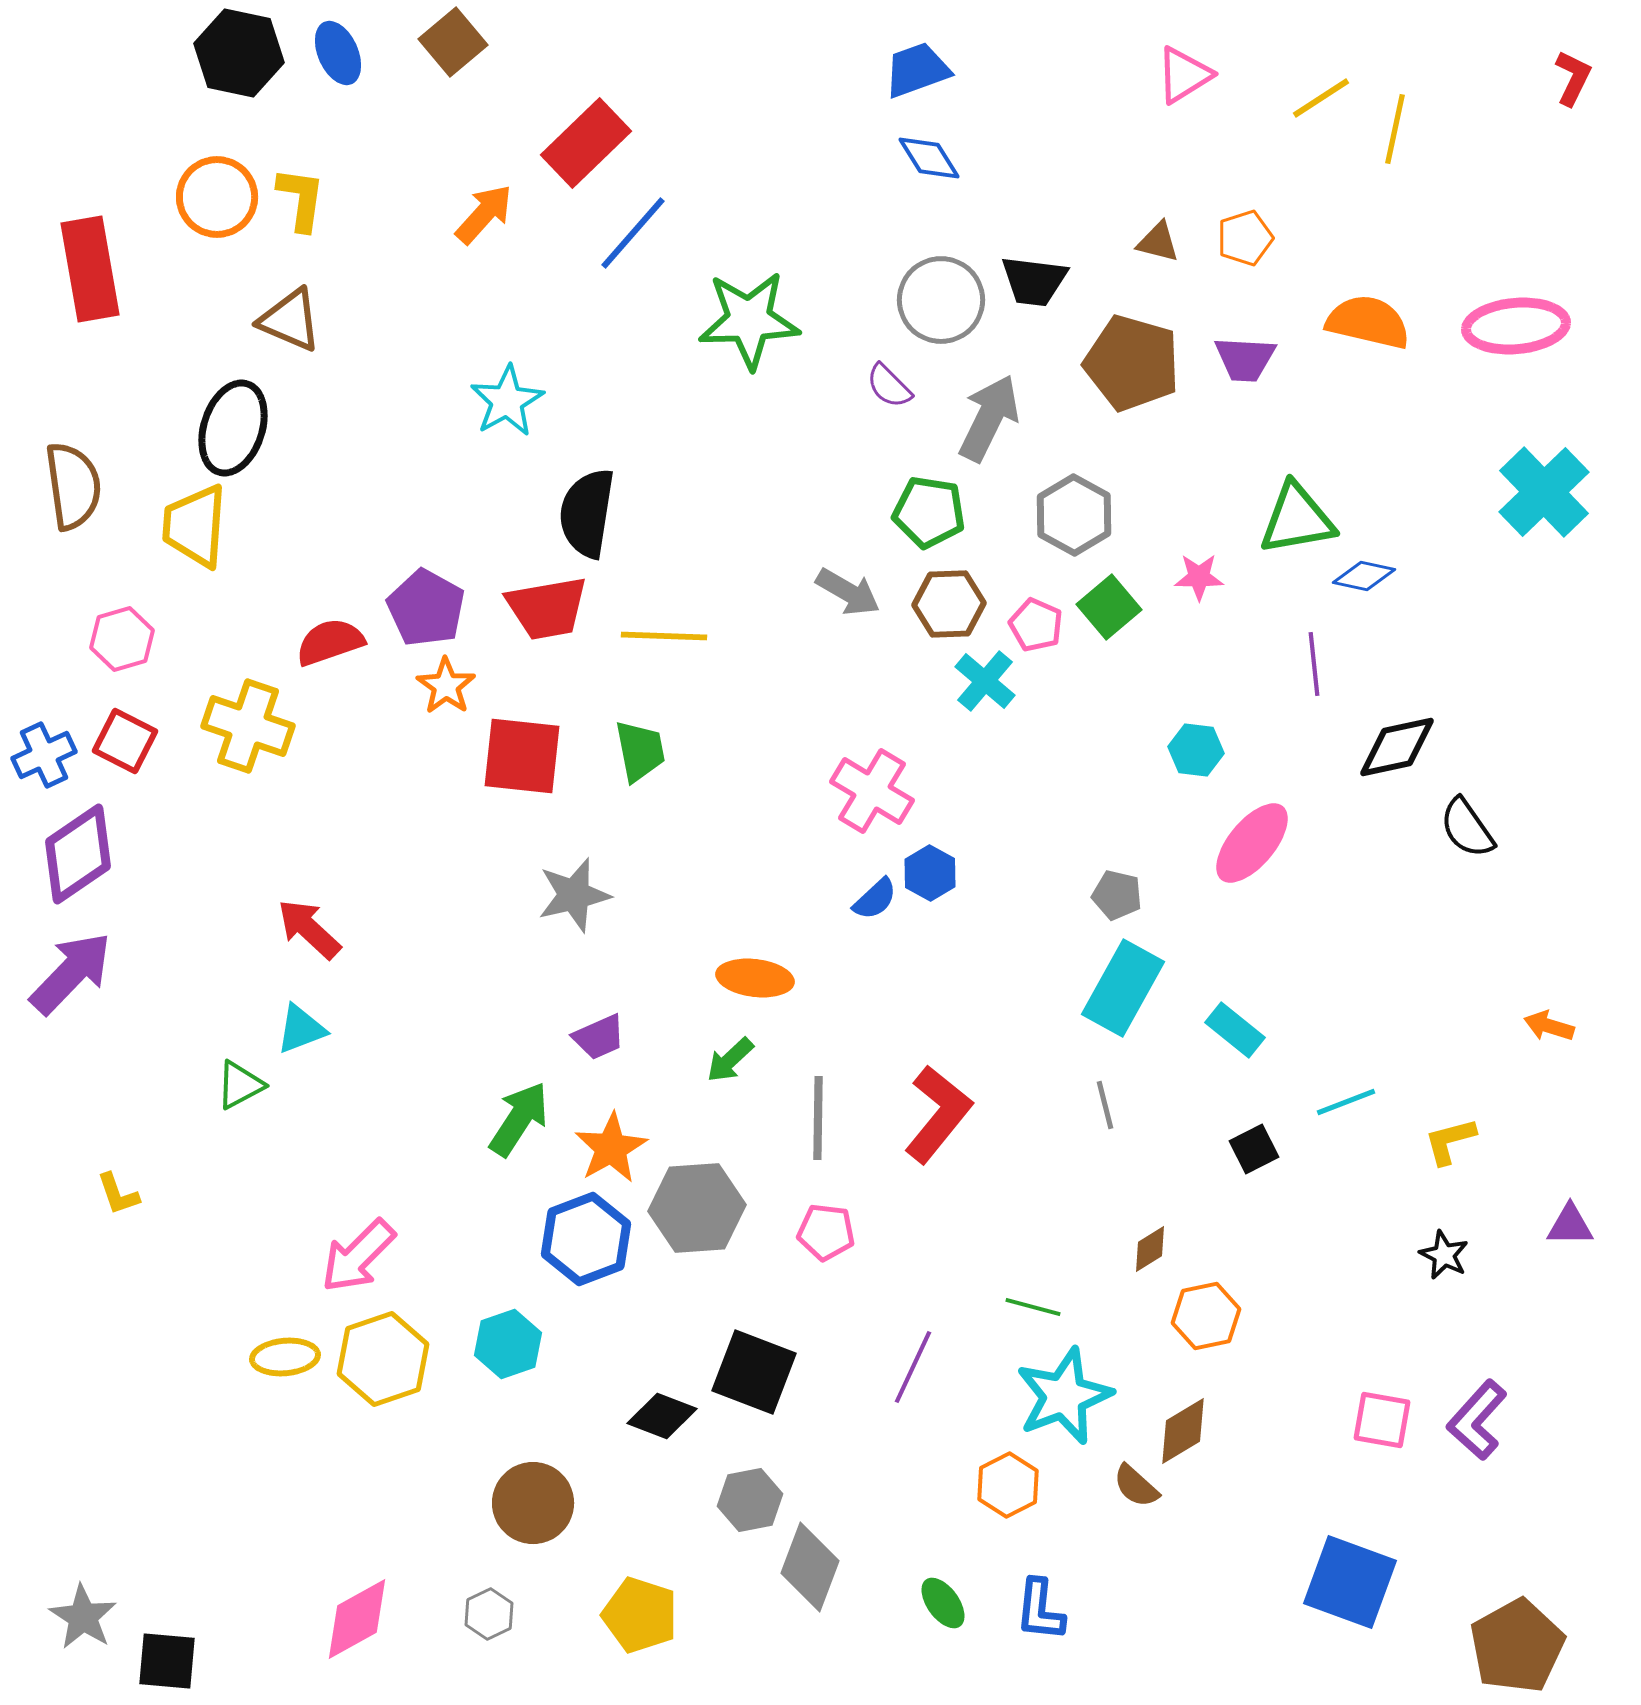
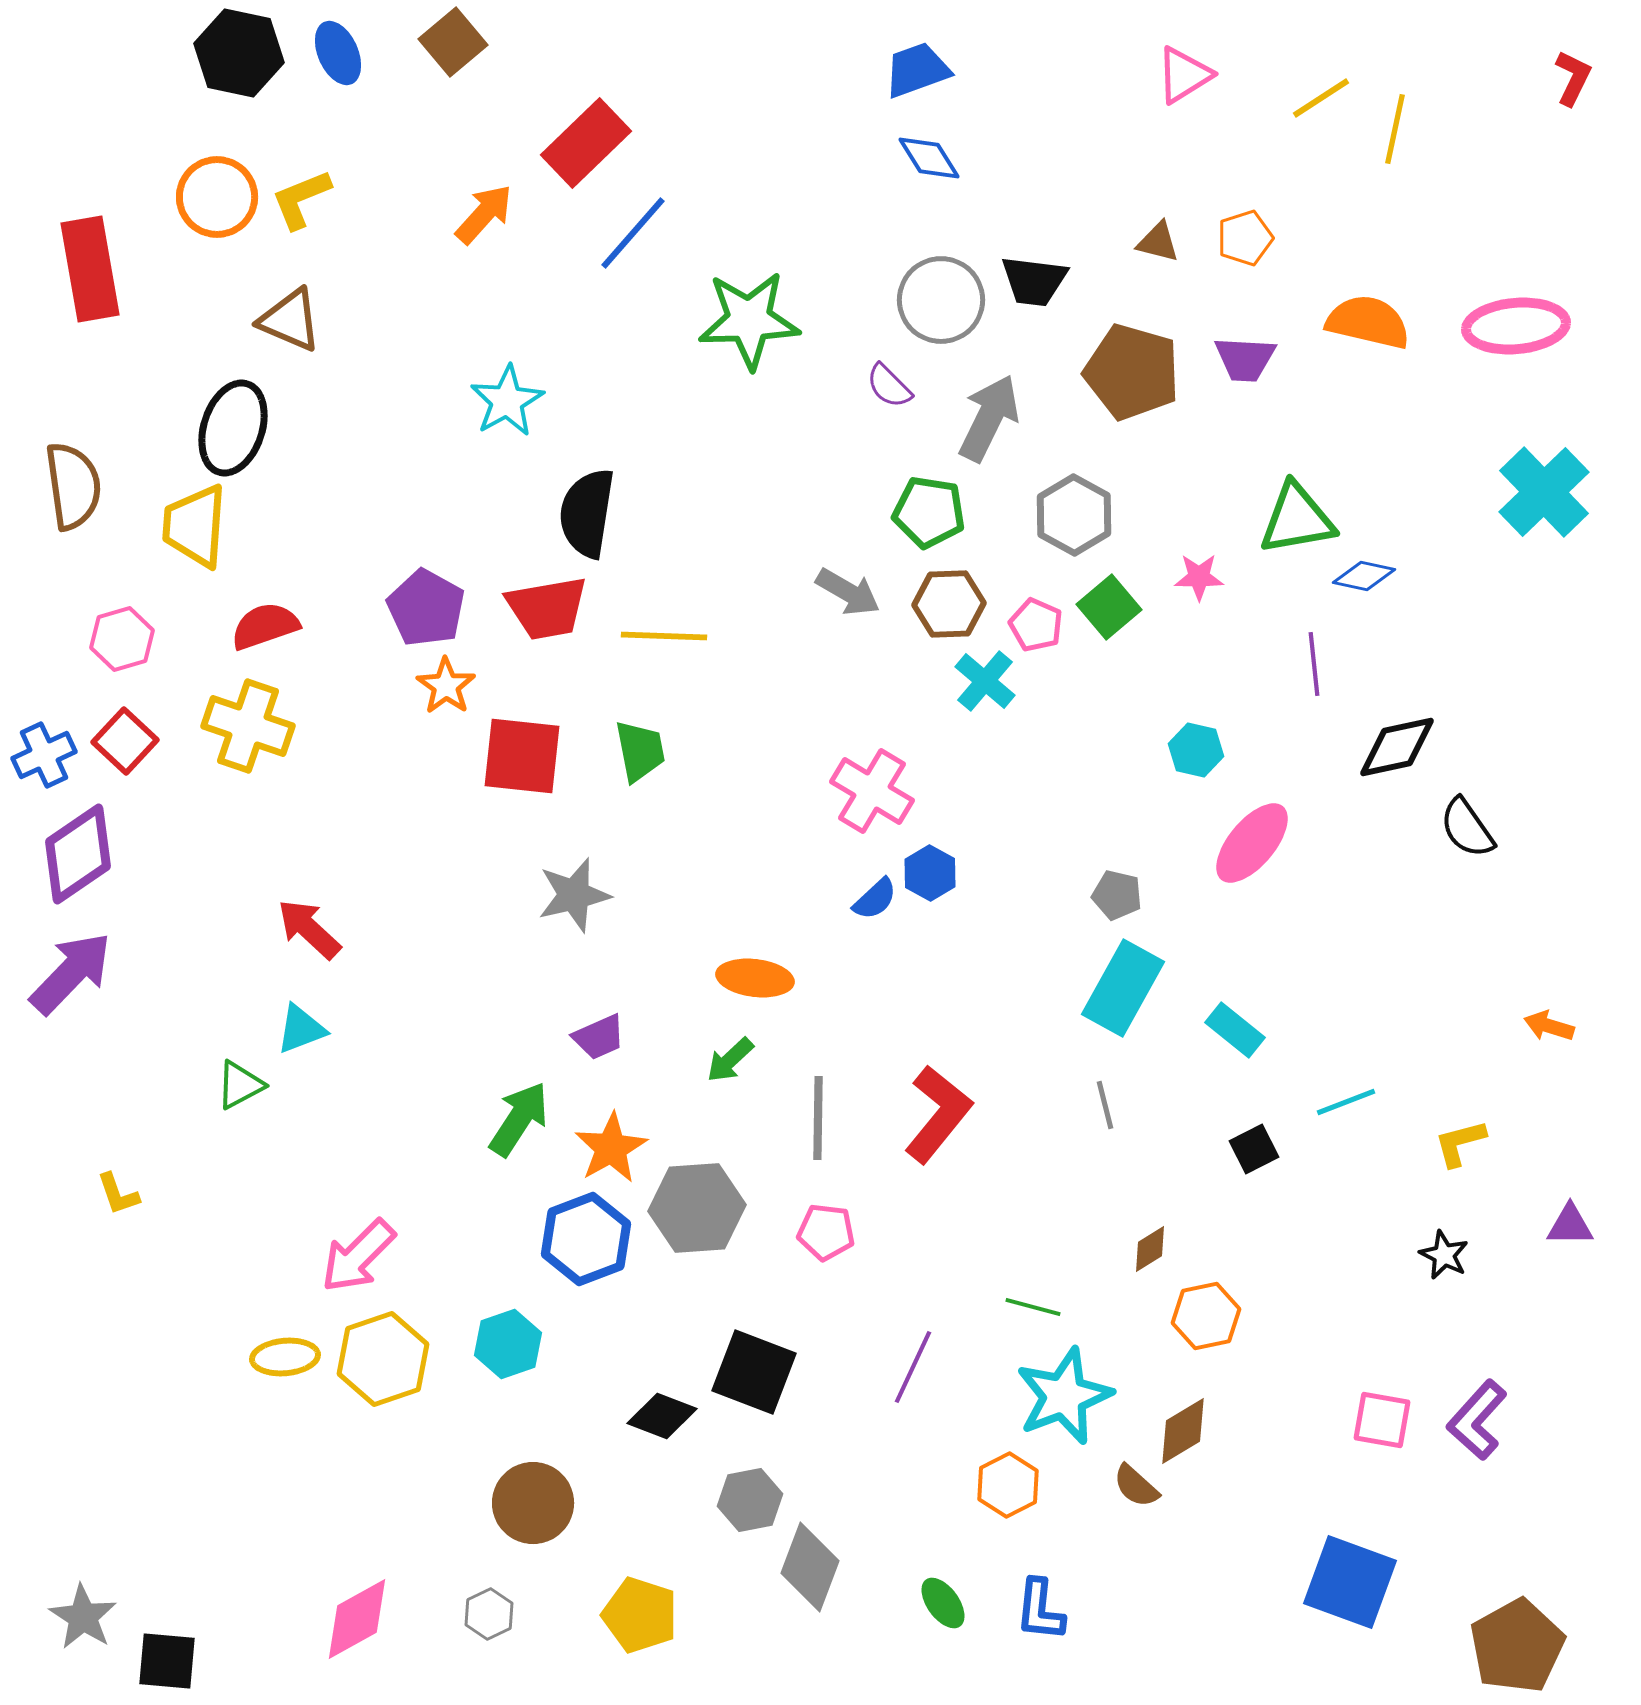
yellow L-shape at (301, 199): rotated 120 degrees counterclockwise
brown pentagon at (1132, 363): moved 9 px down
red semicircle at (330, 642): moved 65 px left, 16 px up
red square at (125, 741): rotated 16 degrees clockwise
cyan hexagon at (1196, 750): rotated 6 degrees clockwise
yellow L-shape at (1450, 1141): moved 10 px right, 2 px down
